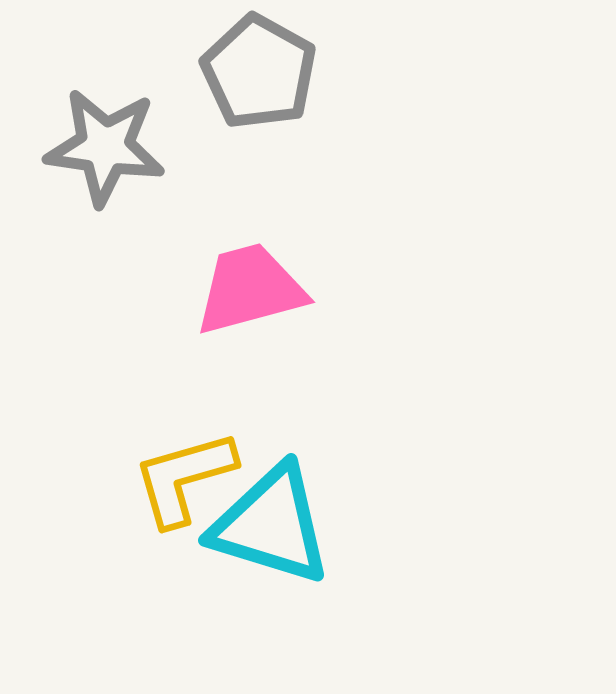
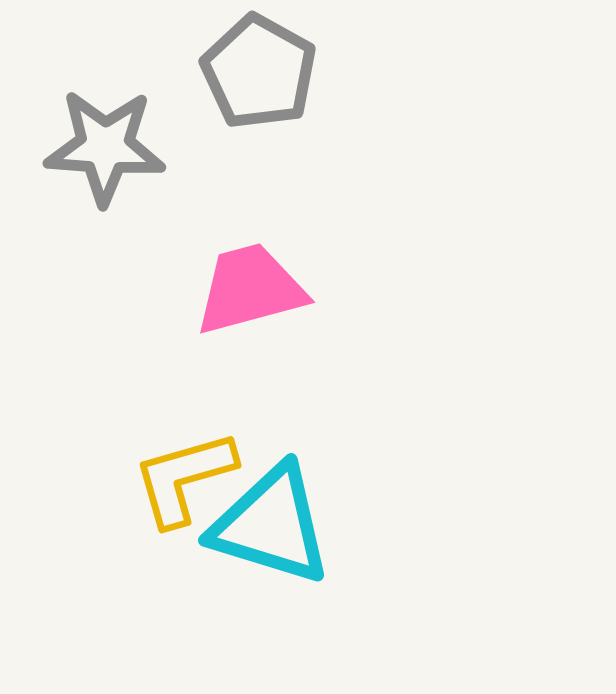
gray star: rotated 4 degrees counterclockwise
